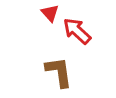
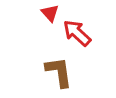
red arrow: moved 2 px down
